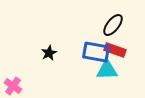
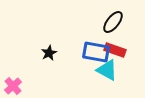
black ellipse: moved 3 px up
cyan triangle: rotated 30 degrees clockwise
pink cross: rotated 12 degrees clockwise
